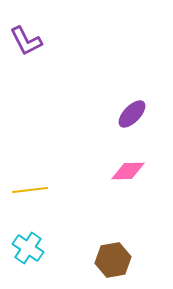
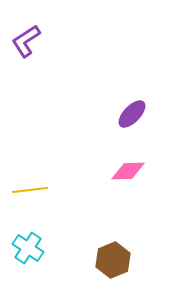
purple L-shape: rotated 84 degrees clockwise
brown hexagon: rotated 12 degrees counterclockwise
